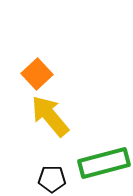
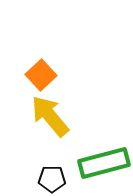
orange square: moved 4 px right, 1 px down
